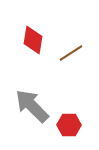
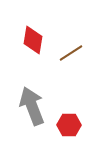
gray arrow: rotated 24 degrees clockwise
